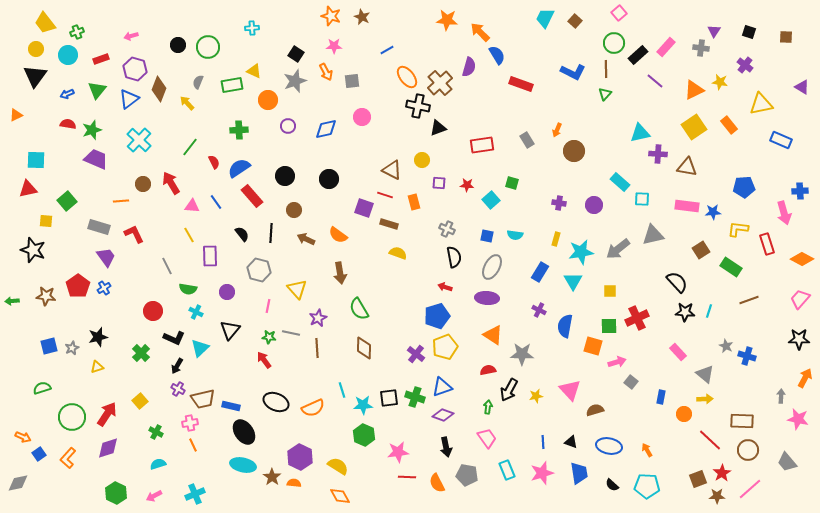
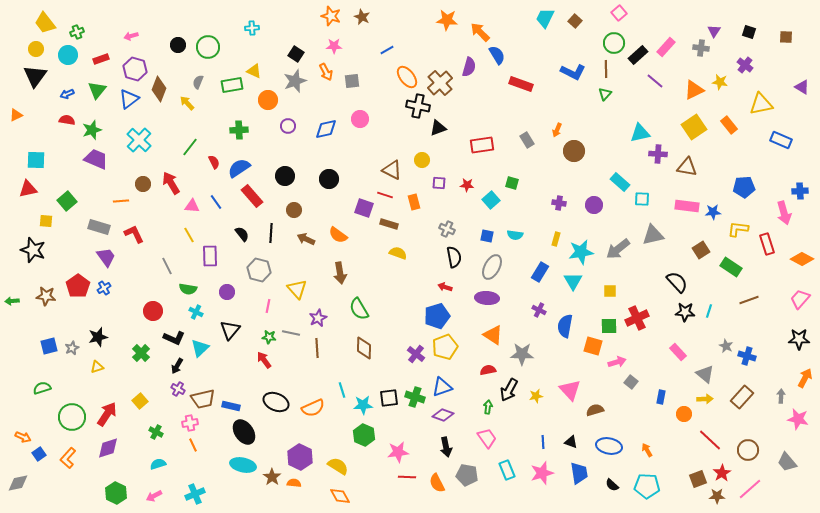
pink circle at (362, 117): moved 2 px left, 2 px down
red semicircle at (68, 124): moved 1 px left, 4 px up
brown rectangle at (742, 421): moved 24 px up; rotated 50 degrees counterclockwise
